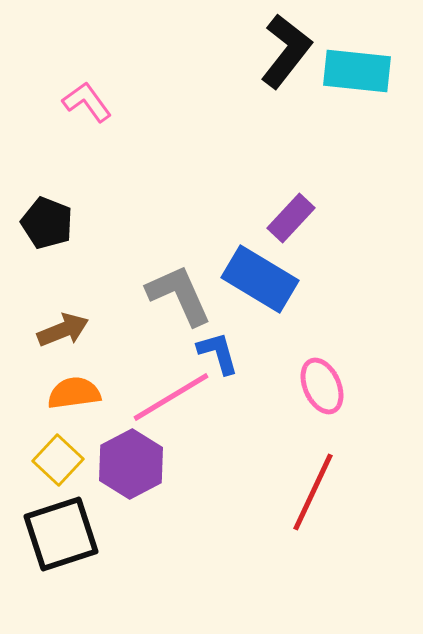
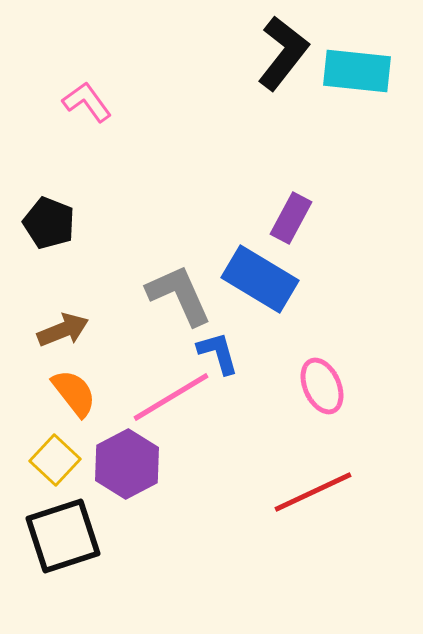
black L-shape: moved 3 px left, 2 px down
purple rectangle: rotated 15 degrees counterclockwise
black pentagon: moved 2 px right
orange semicircle: rotated 60 degrees clockwise
yellow square: moved 3 px left
purple hexagon: moved 4 px left
red line: rotated 40 degrees clockwise
black square: moved 2 px right, 2 px down
